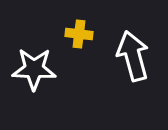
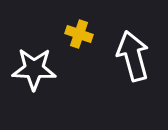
yellow cross: rotated 12 degrees clockwise
